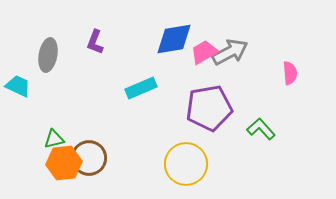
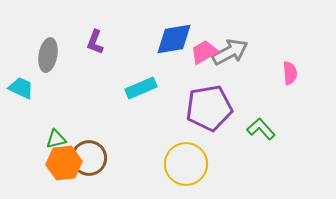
cyan trapezoid: moved 3 px right, 2 px down
green triangle: moved 2 px right
